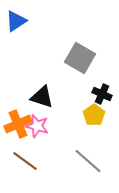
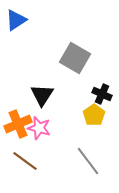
blue triangle: moved 1 px up
gray square: moved 5 px left
black triangle: moved 2 px up; rotated 45 degrees clockwise
pink star: moved 2 px right, 2 px down
gray line: rotated 12 degrees clockwise
